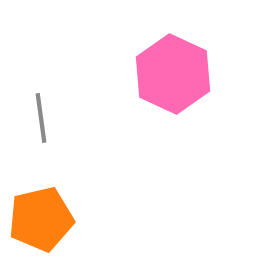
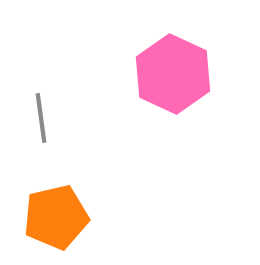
orange pentagon: moved 15 px right, 2 px up
